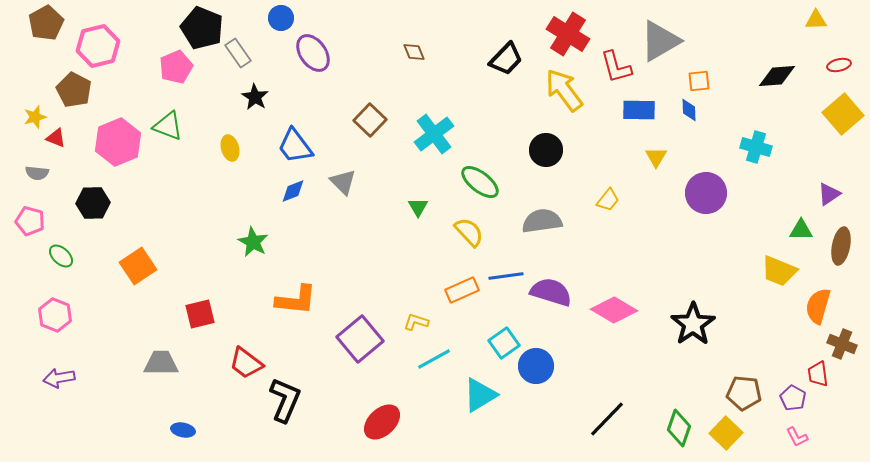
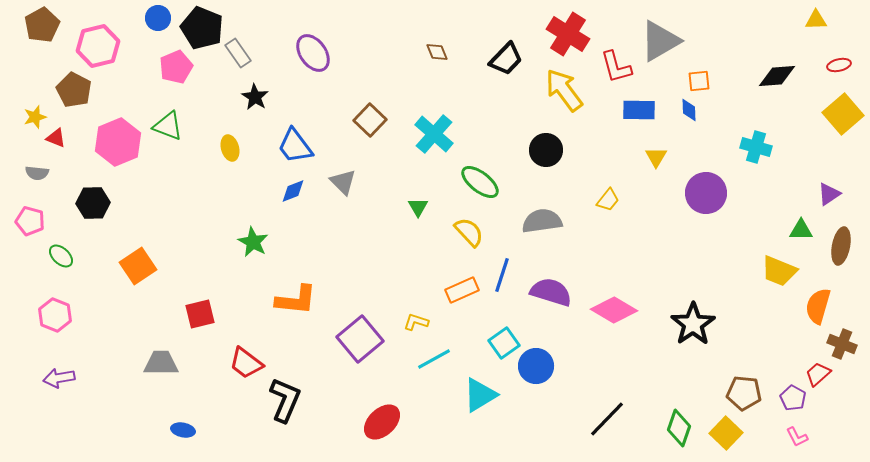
blue circle at (281, 18): moved 123 px left
brown pentagon at (46, 23): moved 4 px left, 2 px down
brown diamond at (414, 52): moved 23 px right
cyan cross at (434, 134): rotated 12 degrees counterclockwise
blue line at (506, 276): moved 4 px left, 1 px up; rotated 64 degrees counterclockwise
red trapezoid at (818, 374): rotated 56 degrees clockwise
